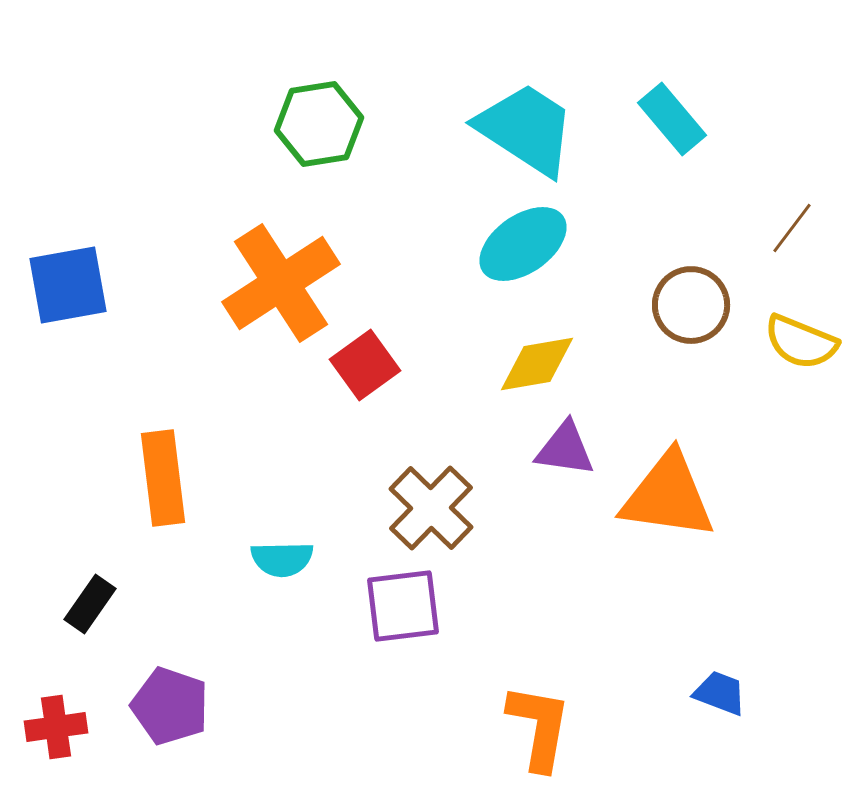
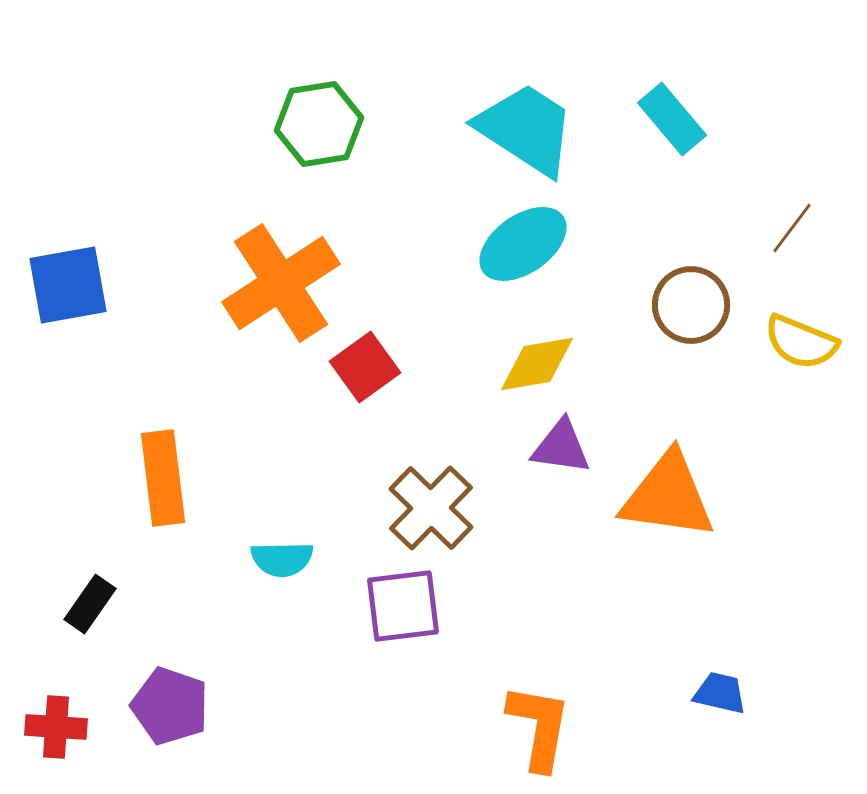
red square: moved 2 px down
purple triangle: moved 4 px left, 2 px up
blue trapezoid: rotated 8 degrees counterclockwise
red cross: rotated 12 degrees clockwise
